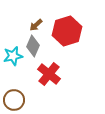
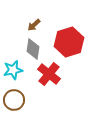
brown arrow: moved 2 px left
red hexagon: moved 2 px right, 11 px down
gray diamond: moved 3 px down; rotated 15 degrees counterclockwise
cyan star: moved 14 px down
